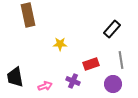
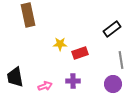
black rectangle: rotated 12 degrees clockwise
red rectangle: moved 11 px left, 11 px up
purple cross: rotated 24 degrees counterclockwise
